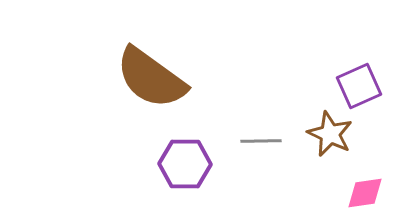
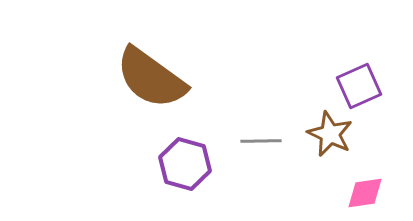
purple hexagon: rotated 15 degrees clockwise
